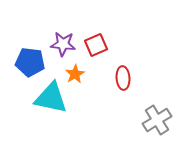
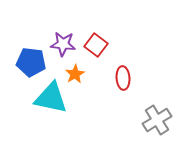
red square: rotated 30 degrees counterclockwise
blue pentagon: moved 1 px right
